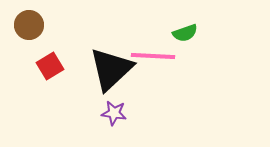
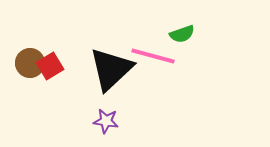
brown circle: moved 1 px right, 38 px down
green semicircle: moved 3 px left, 1 px down
pink line: rotated 12 degrees clockwise
purple star: moved 8 px left, 8 px down
